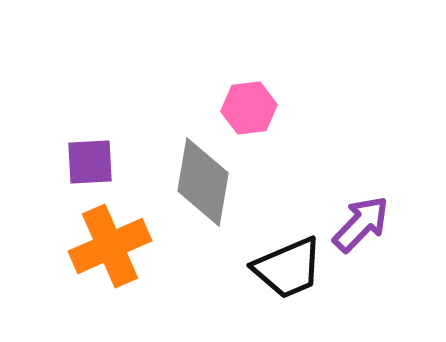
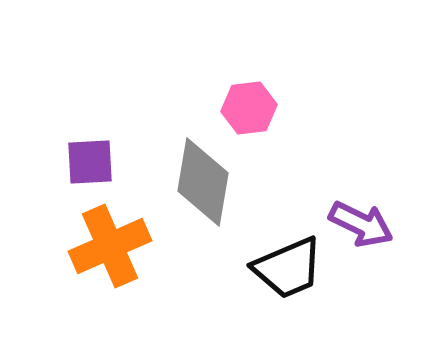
purple arrow: rotated 72 degrees clockwise
